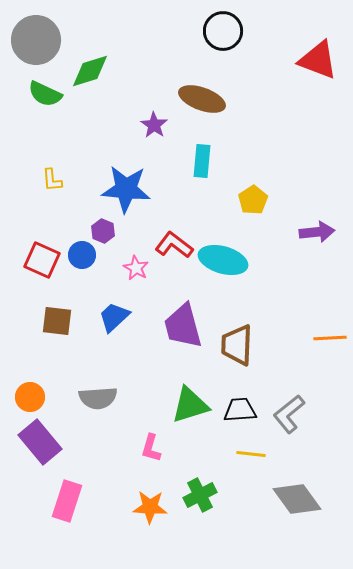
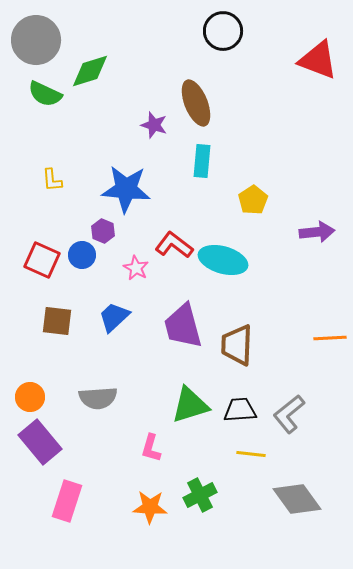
brown ellipse: moved 6 px left, 4 px down; rotated 48 degrees clockwise
purple star: rotated 16 degrees counterclockwise
